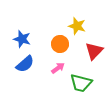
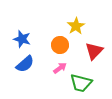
yellow star: moved 1 px left; rotated 24 degrees clockwise
orange circle: moved 1 px down
pink arrow: moved 2 px right
